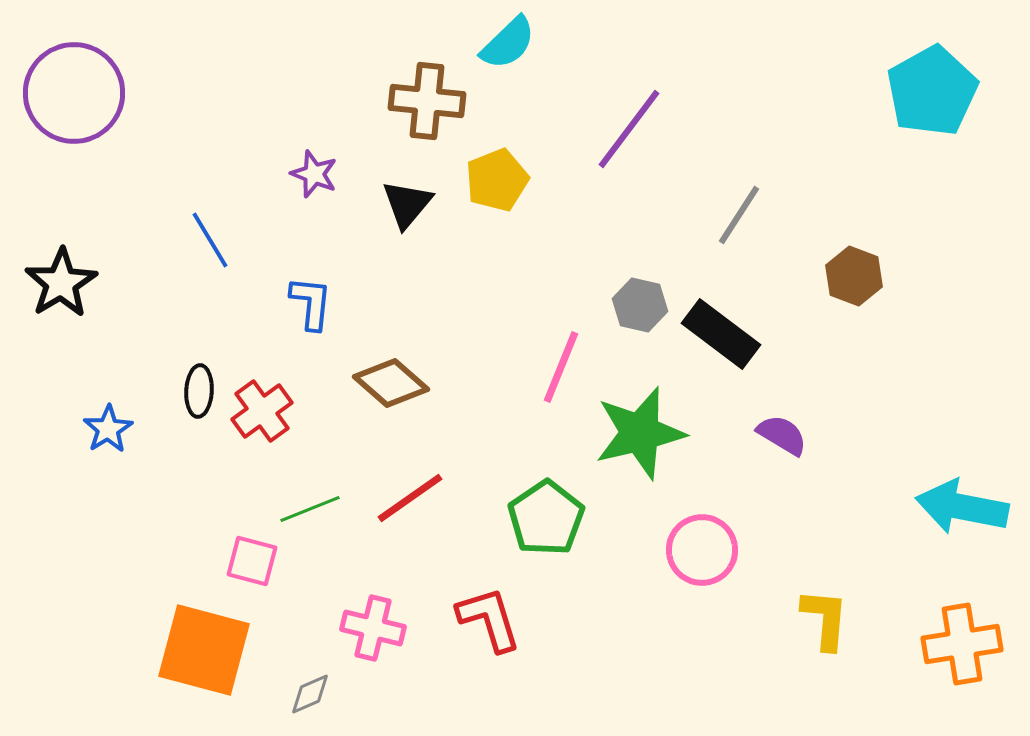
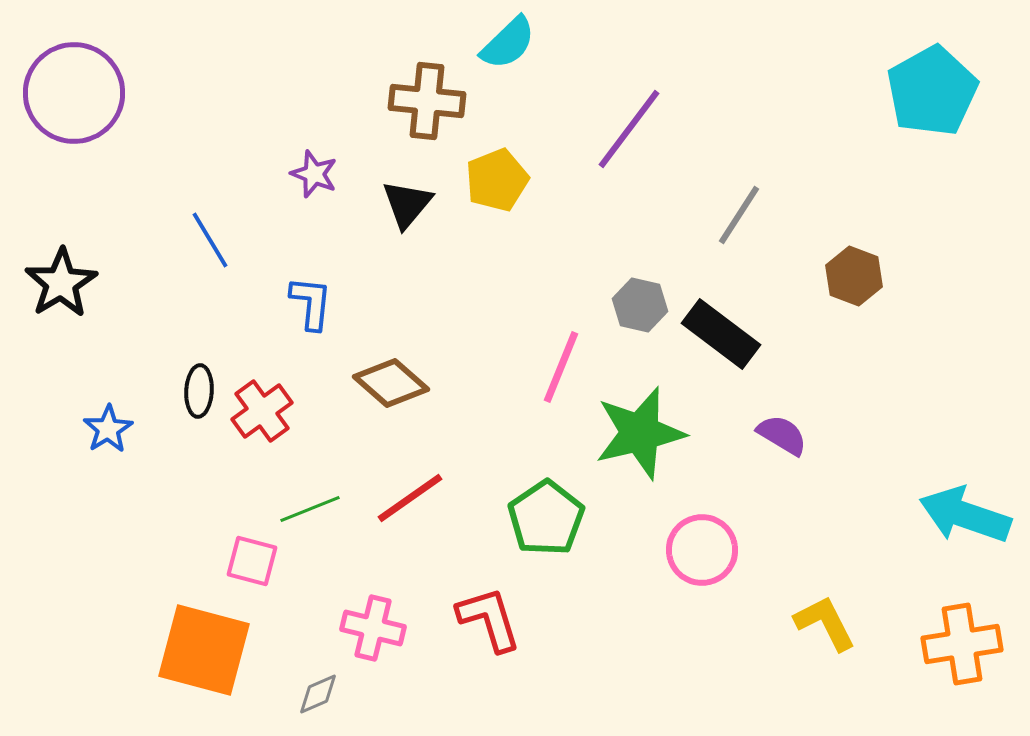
cyan arrow: moved 3 px right, 8 px down; rotated 8 degrees clockwise
yellow L-shape: moved 4 px down; rotated 32 degrees counterclockwise
gray diamond: moved 8 px right
